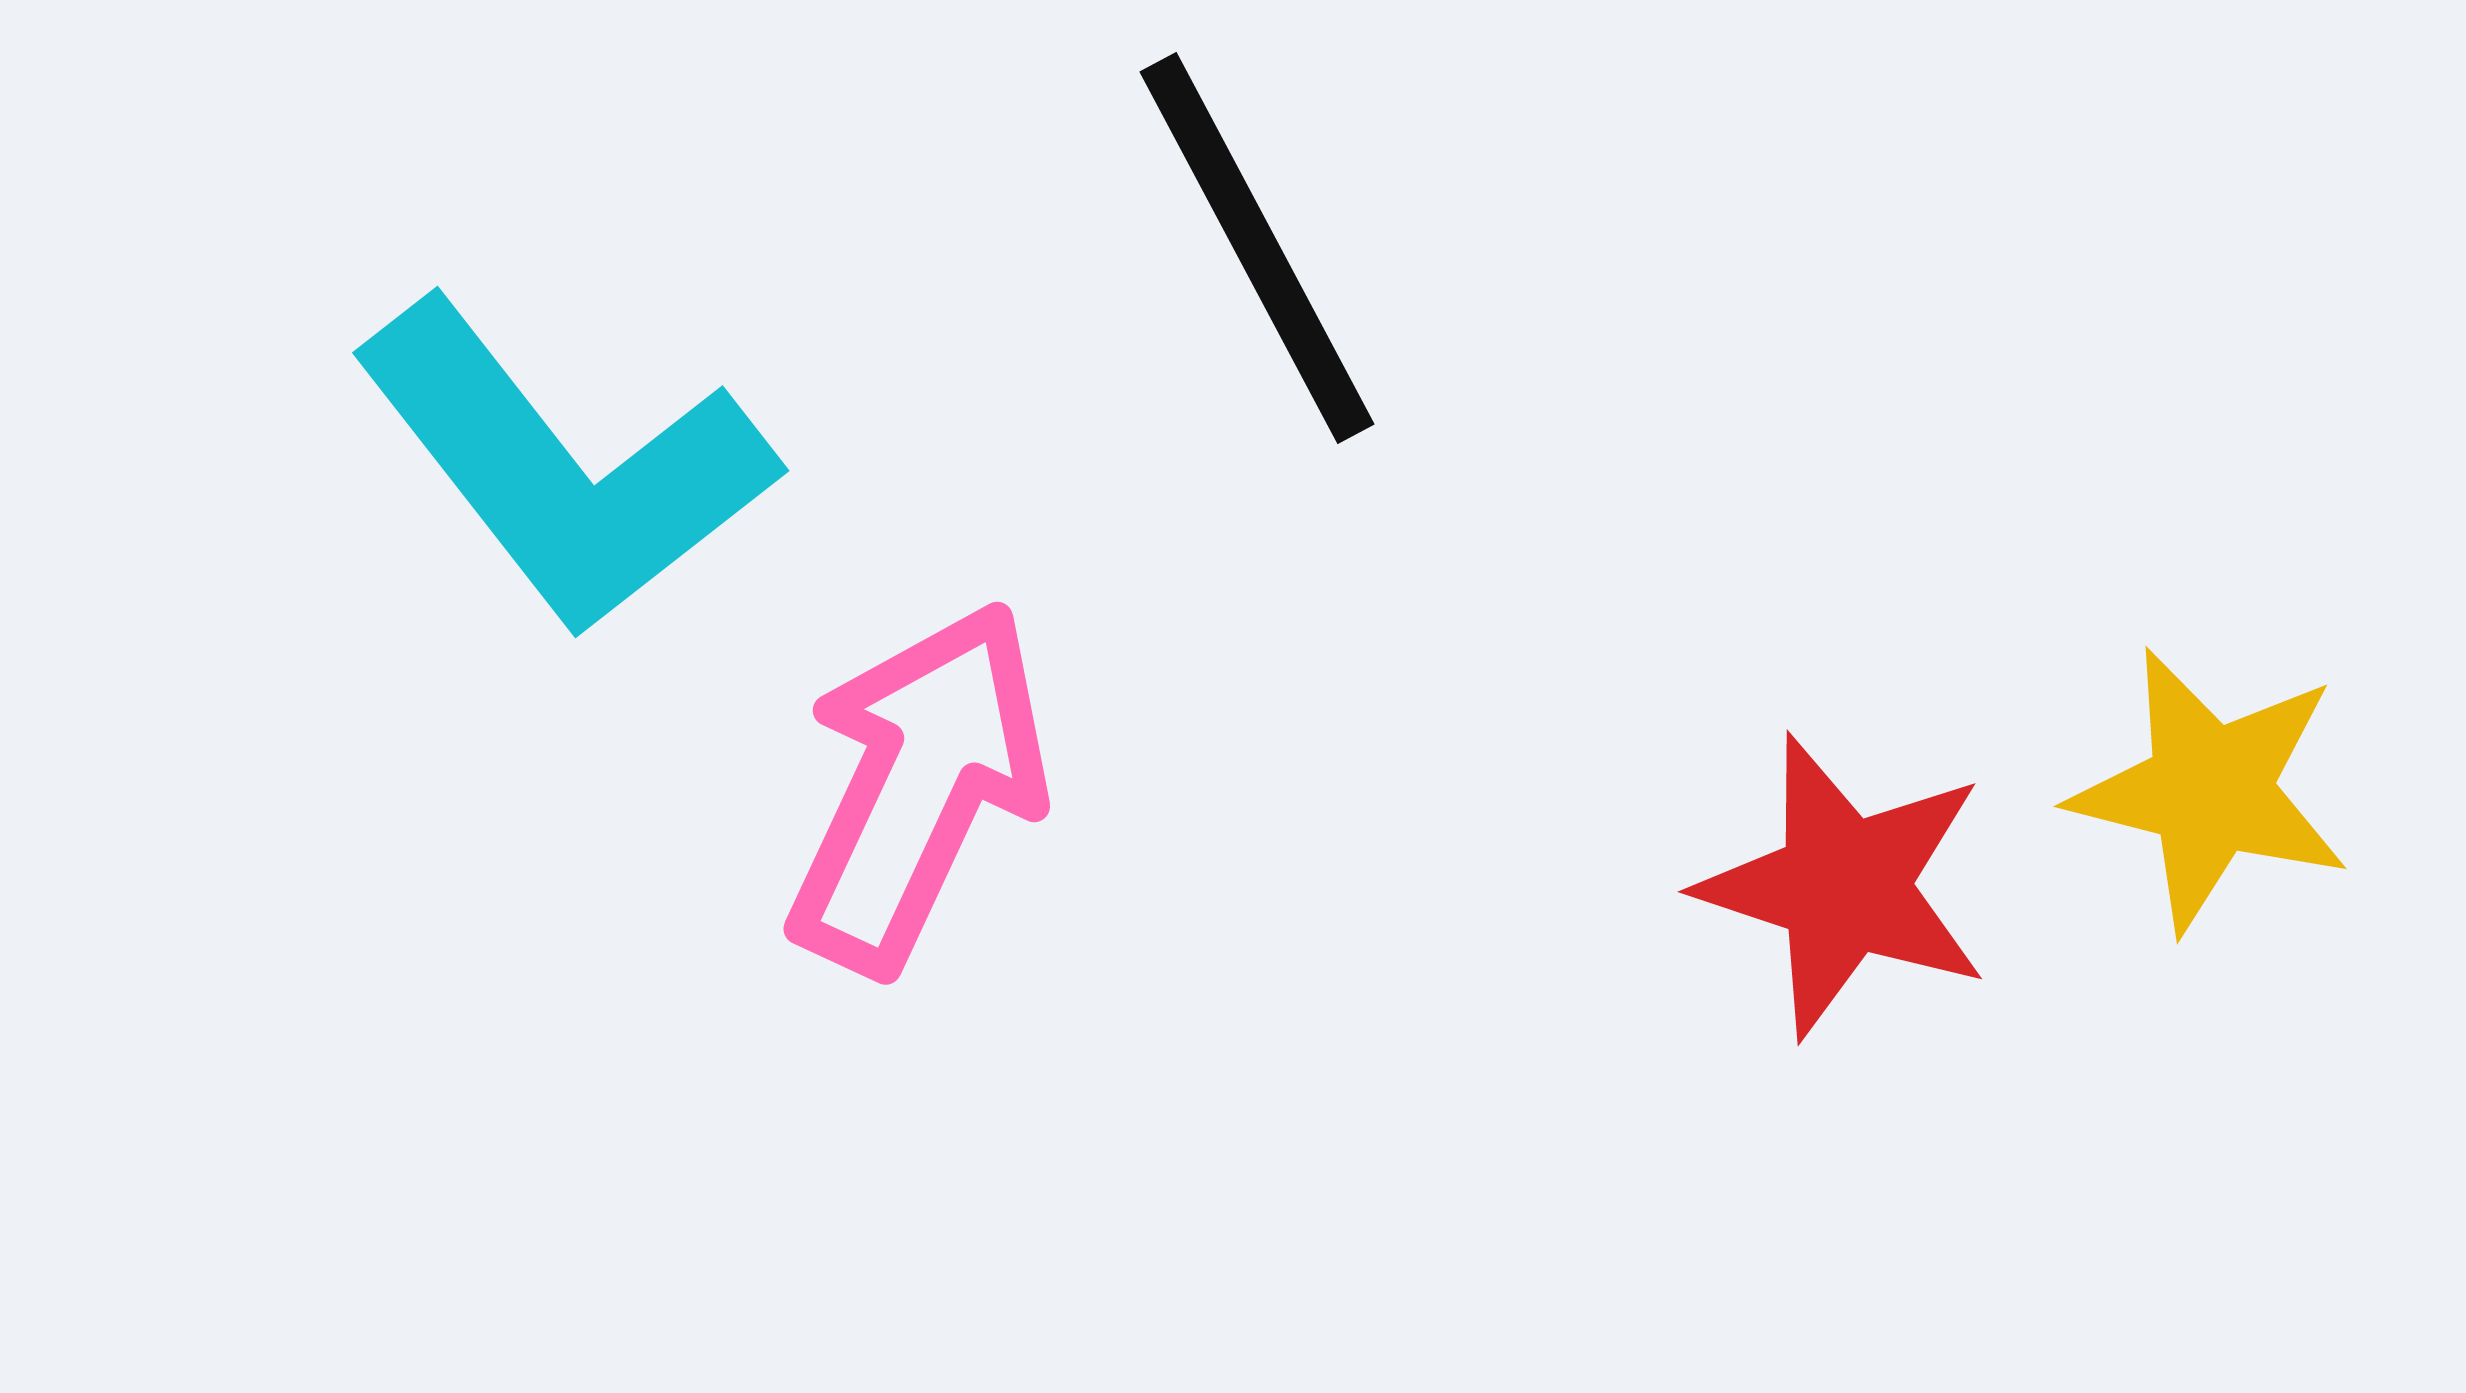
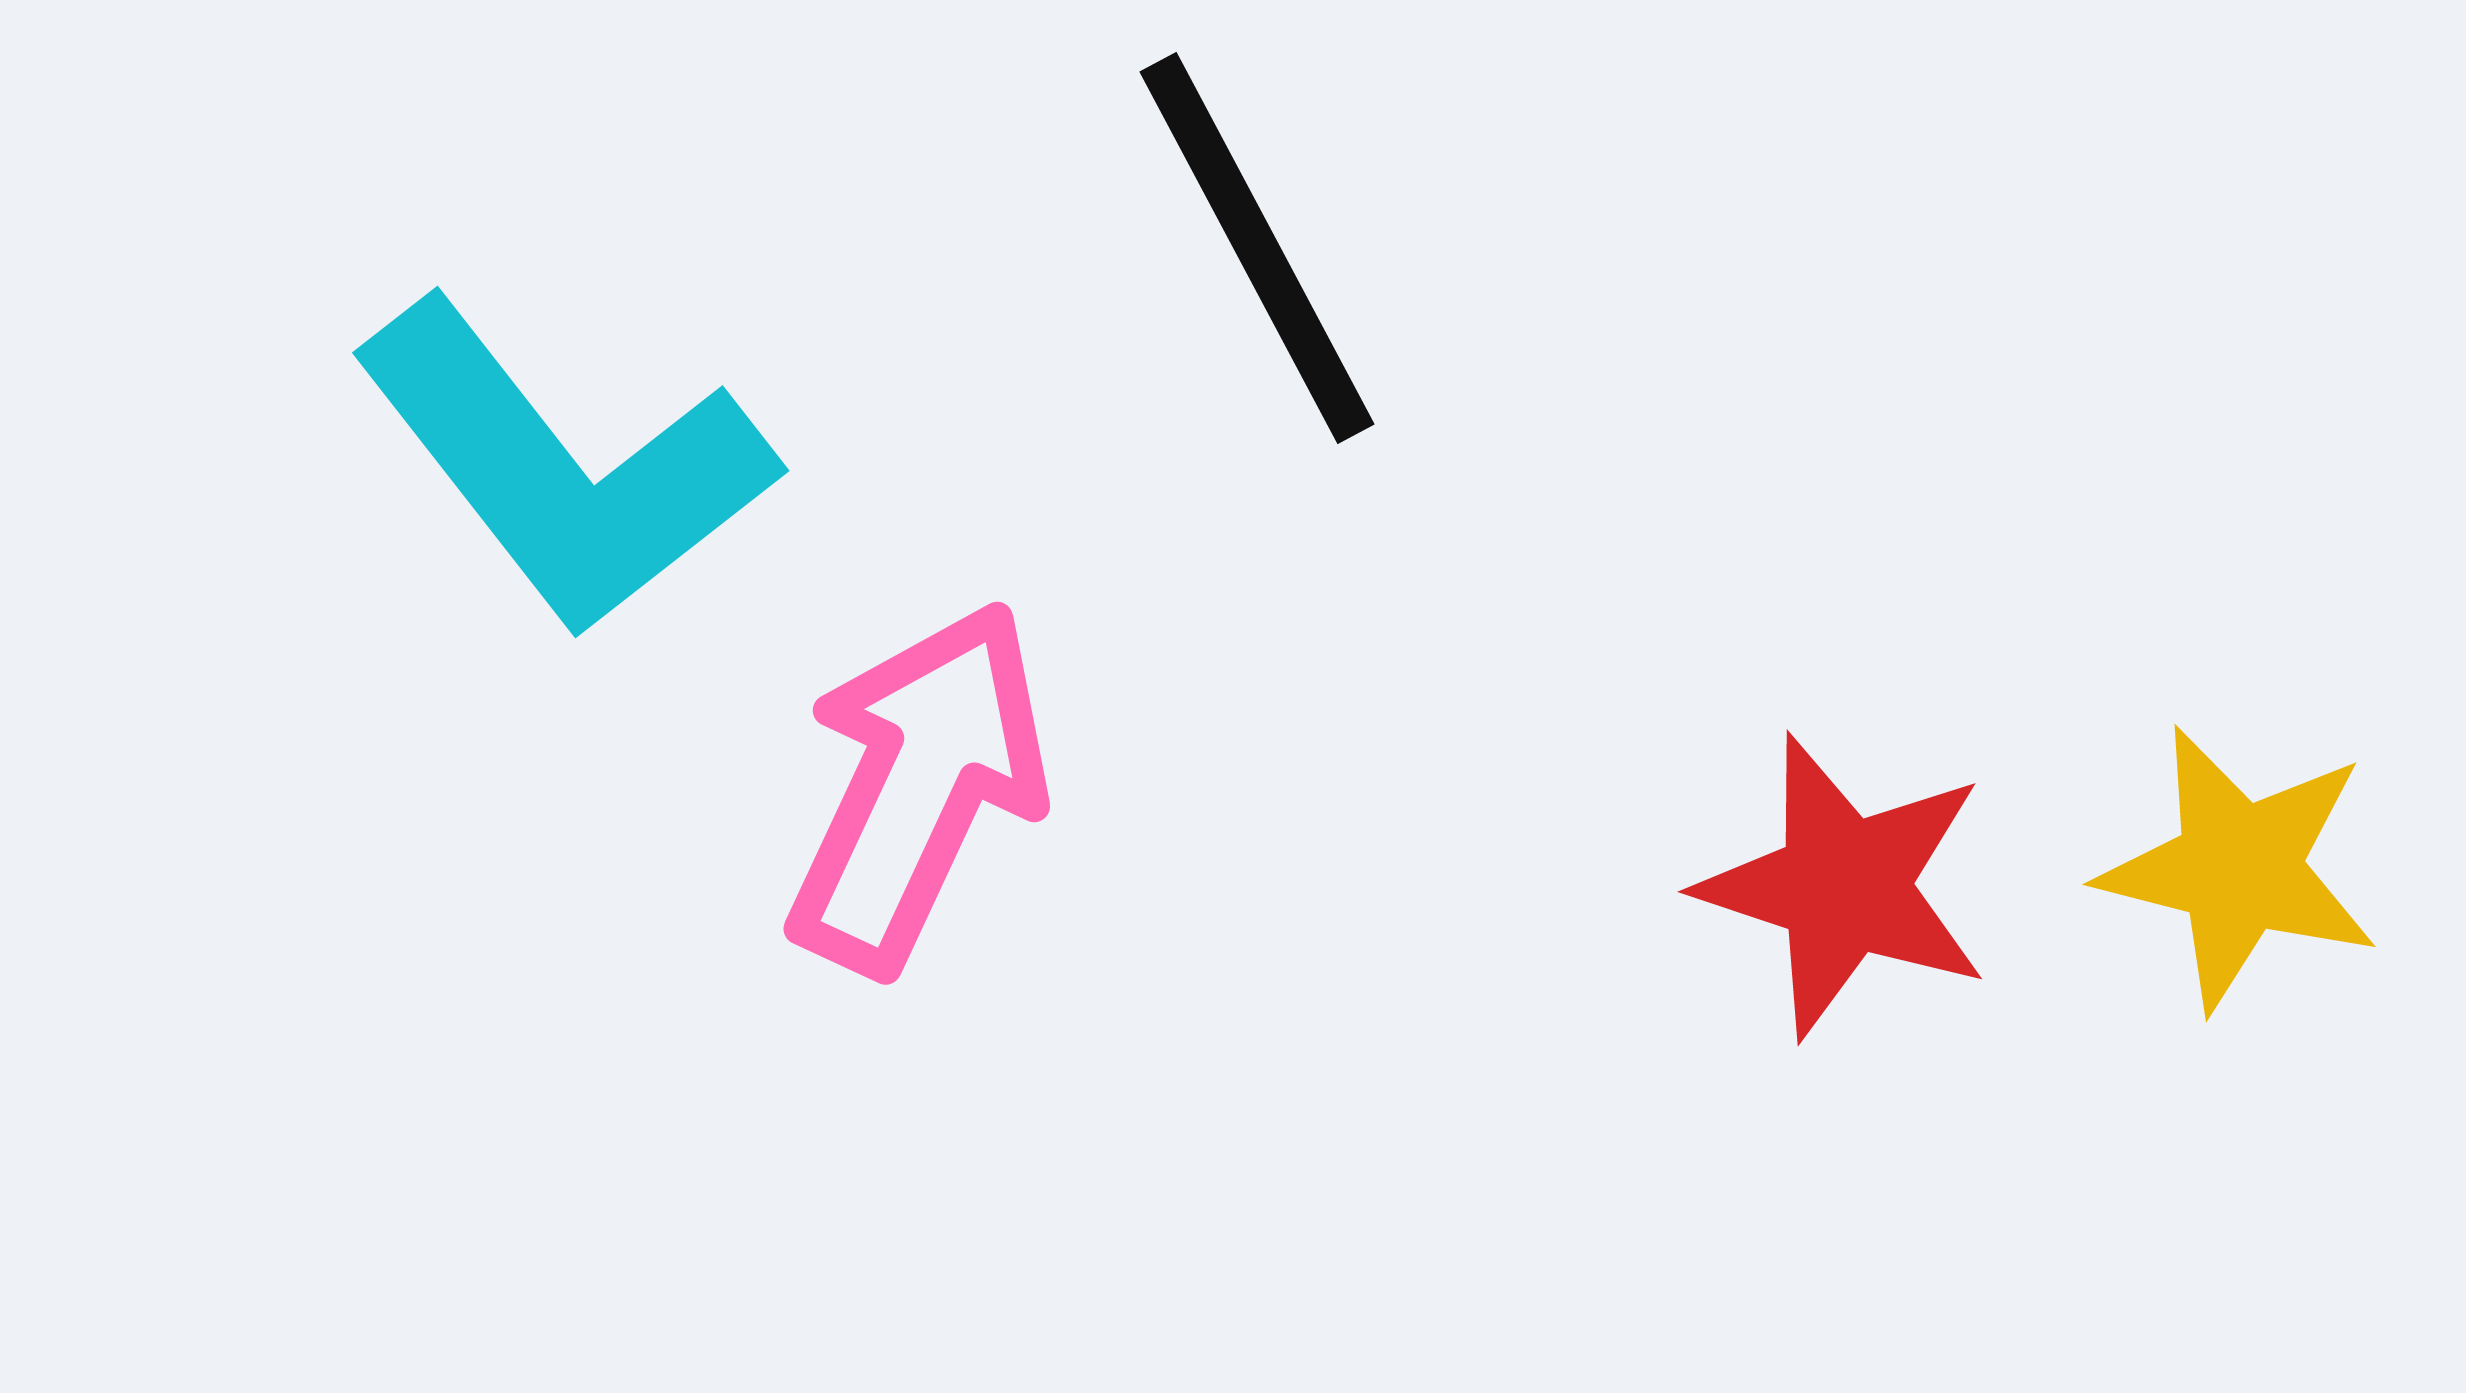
yellow star: moved 29 px right, 78 px down
